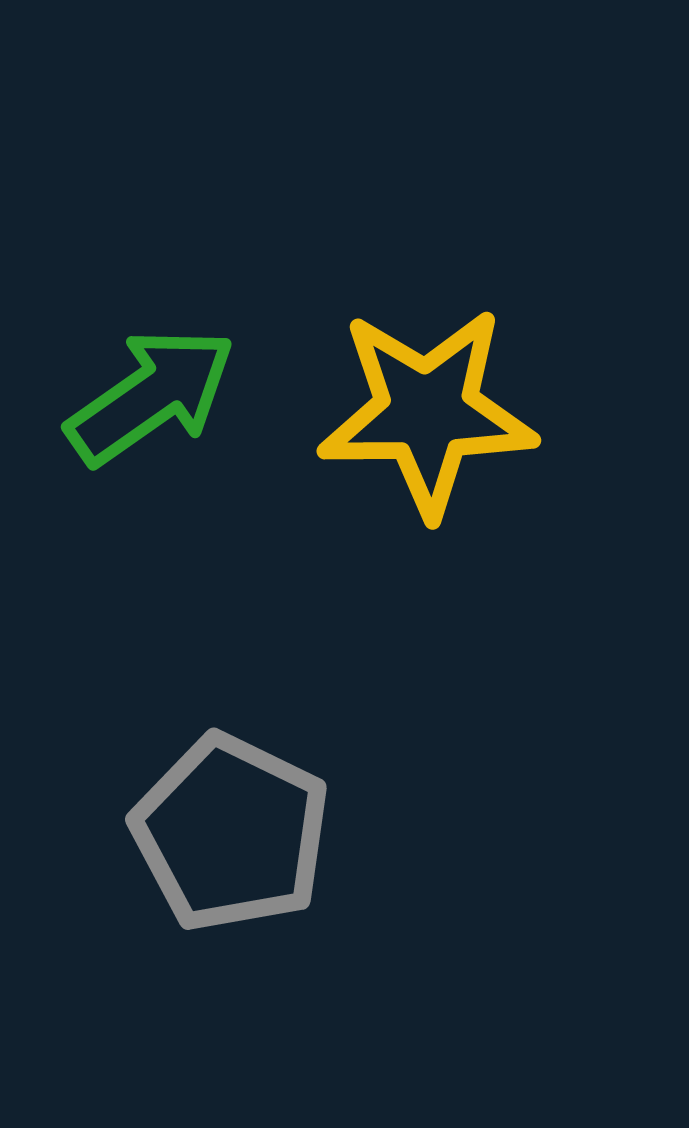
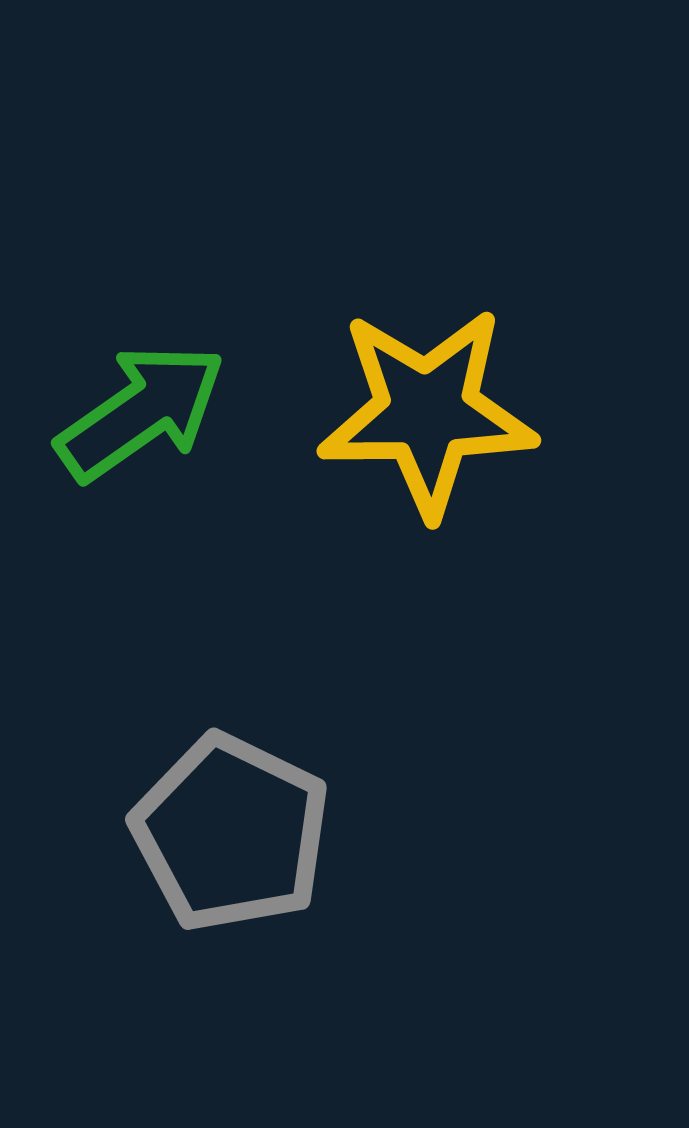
green arrow: moved 10 px left, 16 px down
